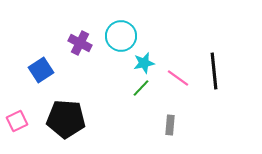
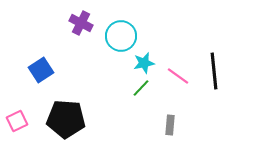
purple cross: moved 1 px right, 20 px up
pink line: moved 2 px up
